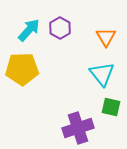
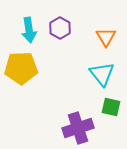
cyan arrow: rotated 130 degrees clockwise
yellow pentagon: moved 1 px left, 1 px up
